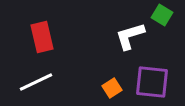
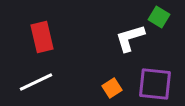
green square: moved 3 px left, 2 px down
white L-shape: moved 2 px down
purple square: moved 3 px right, 2 px down
